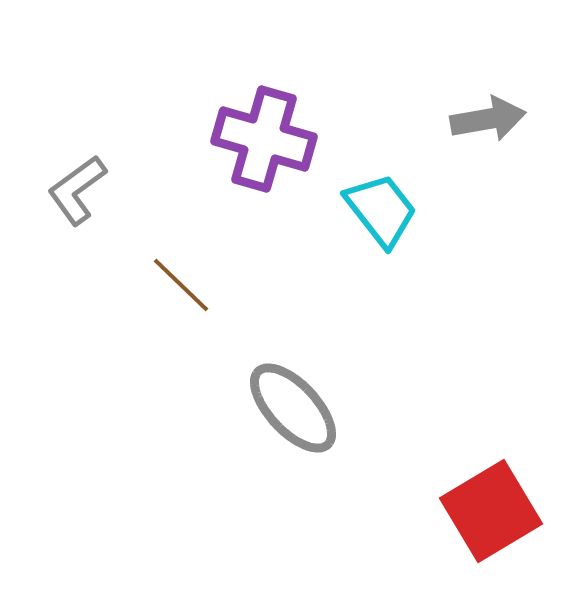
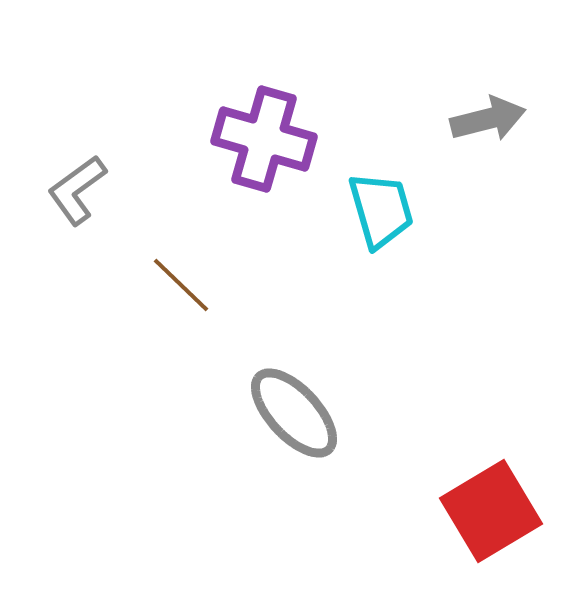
gray arrow: rotated 4 degrees counterclockwise
cyan trapezoid: rotated 22 degrees clockwise
gray ellipse: moved 1 px right, 5 px down
